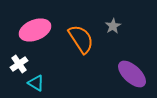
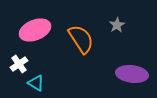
gray star: moved 4 px right, 1 px up
purple ellipse: rotated 36 degrees counterclockwise
